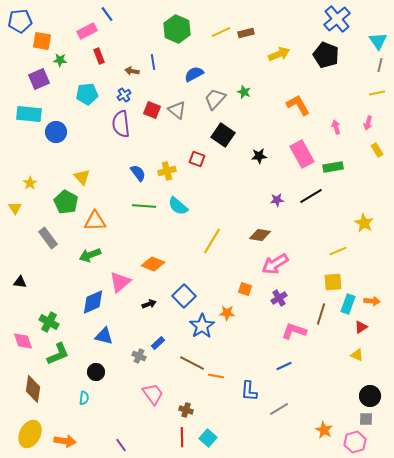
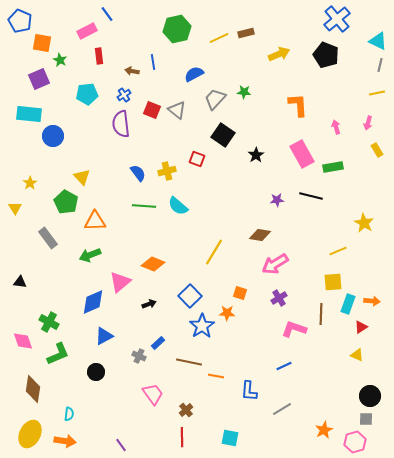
blue pentagon at (20, 21): rotated 30 degrees clockwise
green hexagon at (177, 29): rotated 24 degrees clockwise
yellow line at (221, 32): moved 2 px left, 6 px down
orange square at (42, 41): moved 2 px down
cyan triangle at (378, 41): rotated 30 degrees counterclockwise
red rectangle at (99, 56): rotated 14 degrees clockwise
green star at (60, 60): rotated 24 degrees clockwise
green star at (244, 92): rotated 16 degrees counterclockwise
orange L-shape at (298, 105): rotated 25 degrees clockwise
blue circle at (56, 132): moved 3 px left, 4 px down
black star at (259, 156): moved 3 px left, 1 px up; rotated 28 degrees counterclockwise
black line at (311, 196): rotated 45 degrees clockwise
yellow line at (212, 241): moved 2 px right, 11 px down
orange square at (245, 289): moved 5 px left, 4 px down
blue square at (184, 296): moved 6 px right
brown line at (321, 314): rotated 15 degrees counterclockwise
pink L-shape at (294, 331): moved 2 px up
blue triangle at (104, 336): rotated 42 degrees counterclockwise
brown line at (192, 363): moved 3 px left, 1 px up; rotated 15 degrees counterclockwise
cyan semicircle at (84, 398): moved 15 px left, 16 px down
gray line at (279, 409): moved 3 px right
brown cross at (186, 410): rotated 32 degrees clockwise
orange star at (324, 430): rotated 18 degrees clockwise
cyan square at (208, 438): moved 22 px right; rotated 30 degrees counterclockwise
